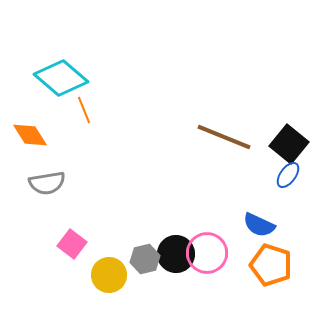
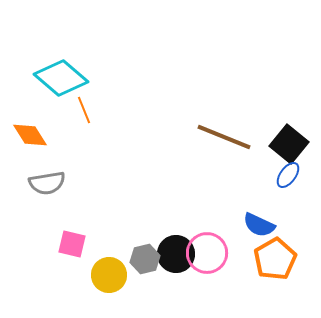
pink square: rotated 24 degrees counterclockwise
orange pentagon: moved 4 px right, 6 px up; rotated 24 degrees clockwise
